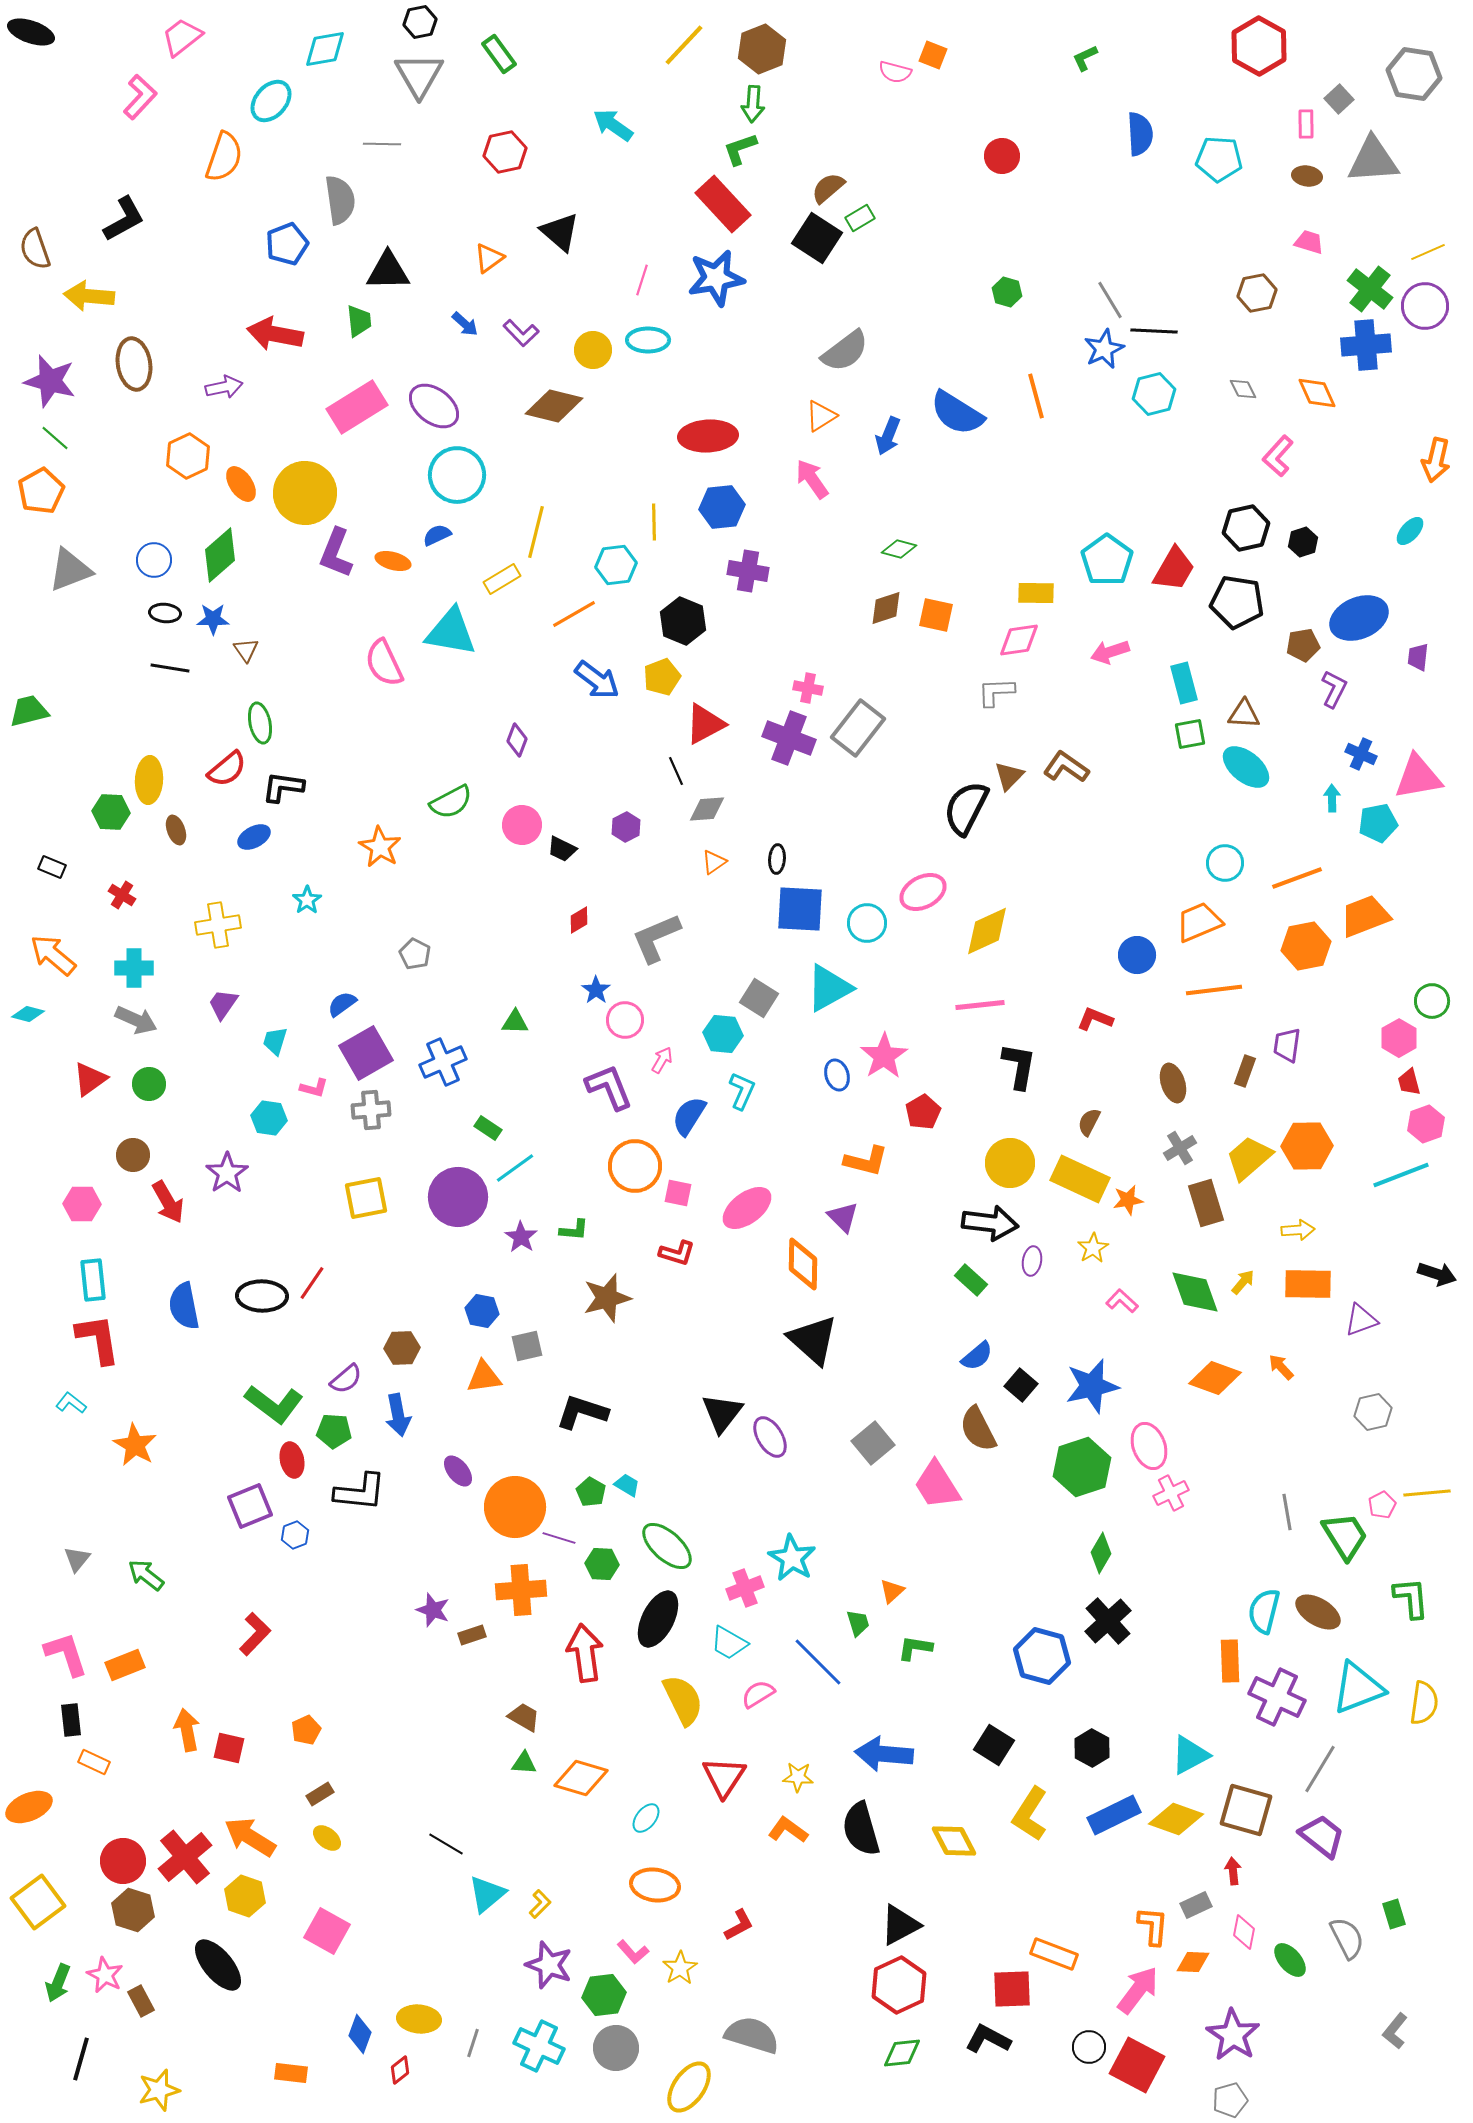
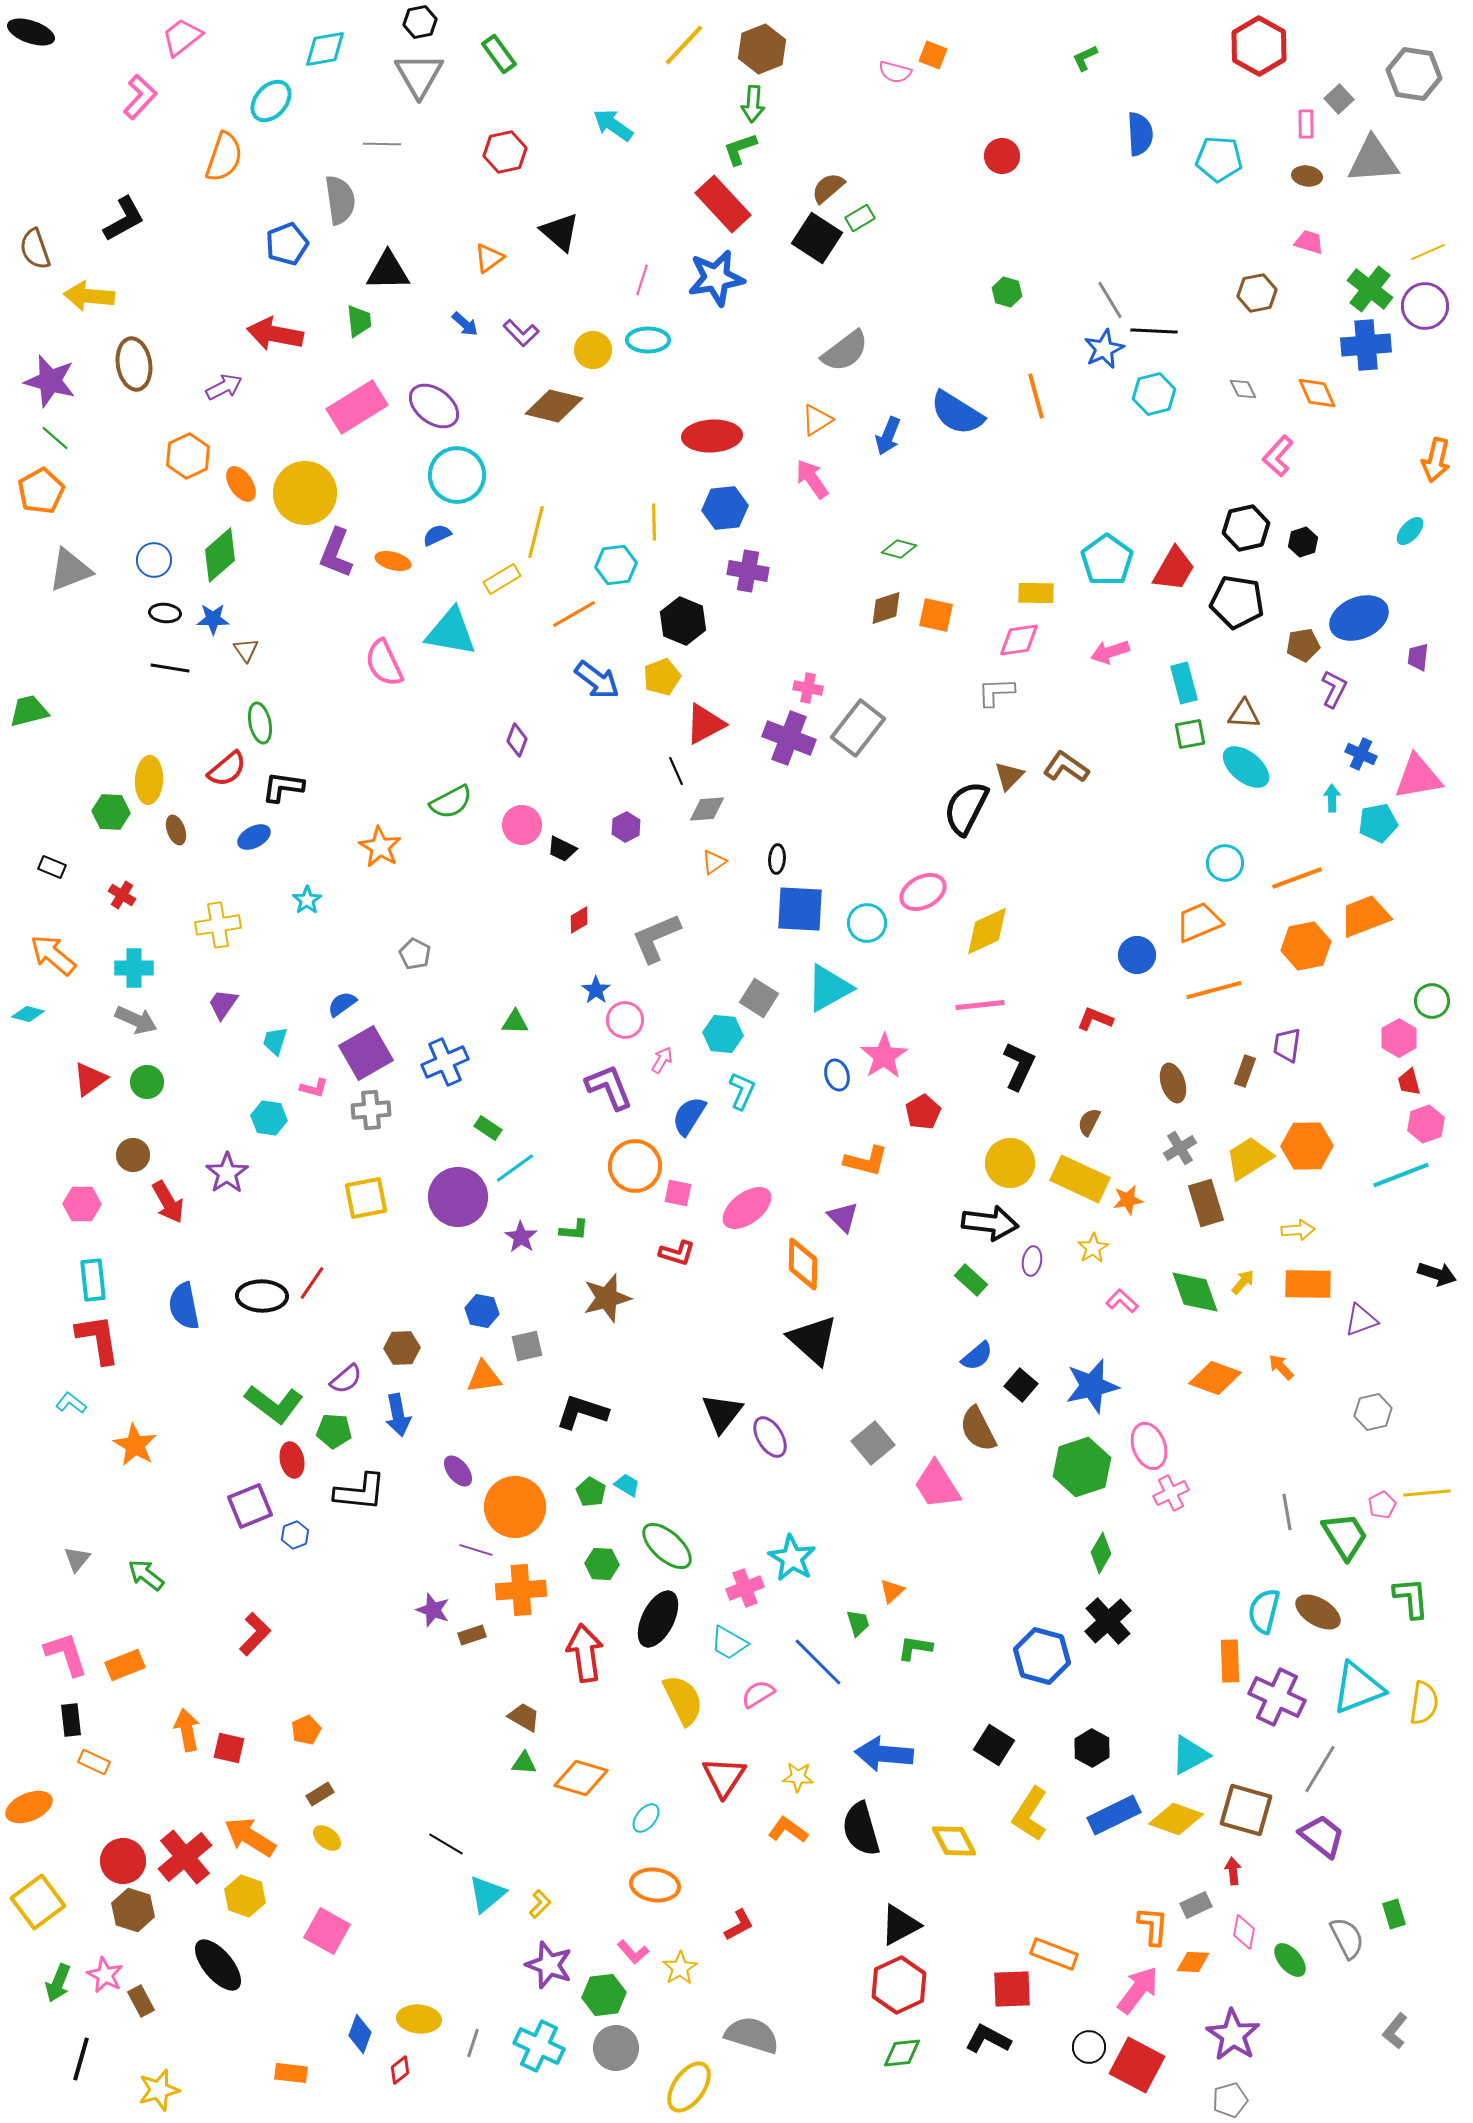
purple arrow at (224, 387): rotated 15 degrees counterclockwise
orange triangle at (821, 416): moved 4 px left, 4 px down
red ellipse at (708, 436): moved 4 px right
blue hexagon at (722, 507): moved 3 px right, 1 px down
orange line at (1214, 990): rotated 8 degrees counterclockwise
blue cross at (443, 1062): moved 2 px right
black L-shape at (1019, 1066): rotated 15 degrees clockwise
green circle at (149, 1084): moved 2 px left, 2 px up
yellow trapezoid at (1249, 1158): rotated 9 degrees clockwise
purple line at (559, 1538): moved 83 px left, 12 px down
